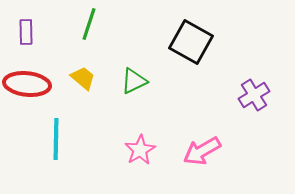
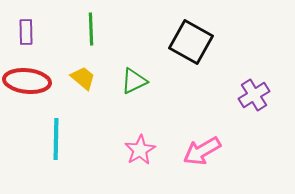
green line: moved 2 px right, 5 px down; rotated 20 degrees counterclockwise
red ellipse: moved 3 px up
